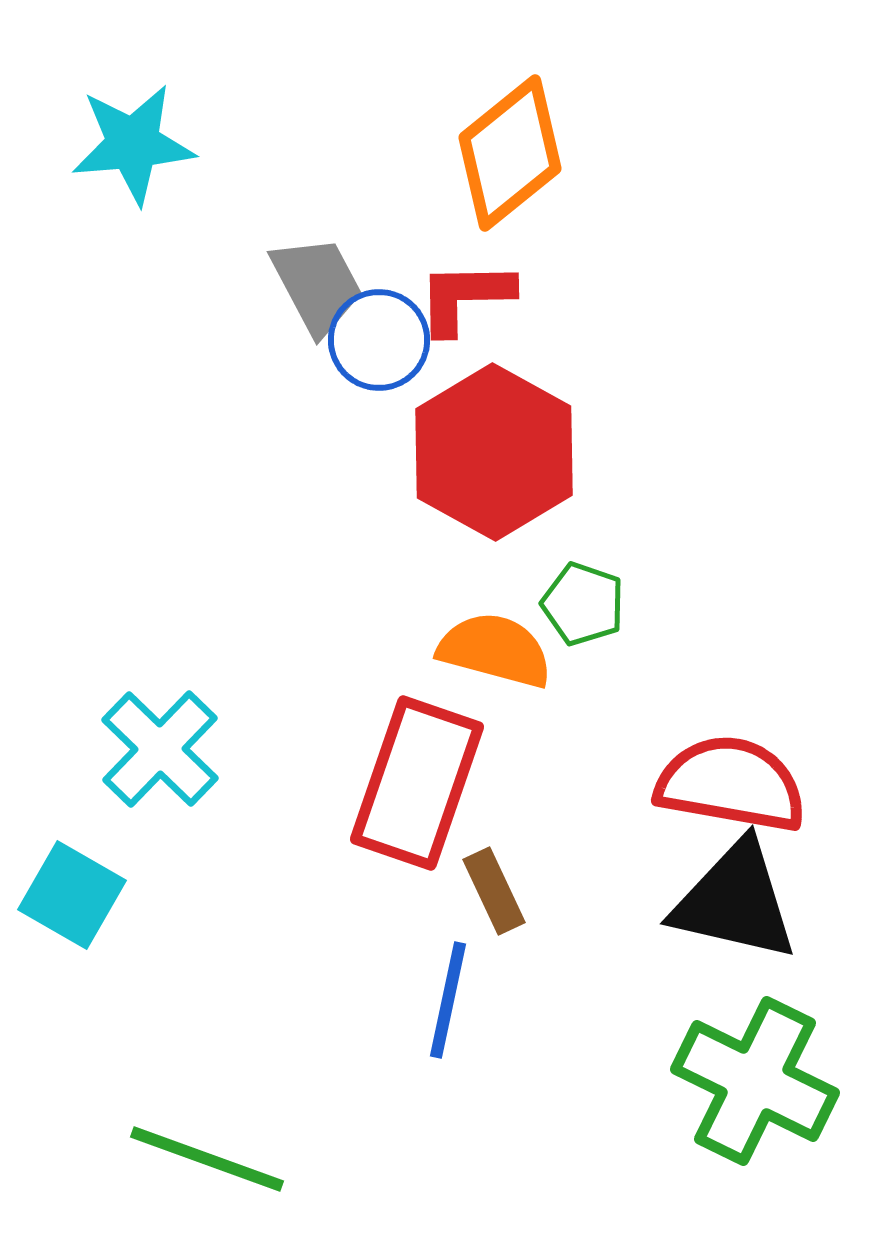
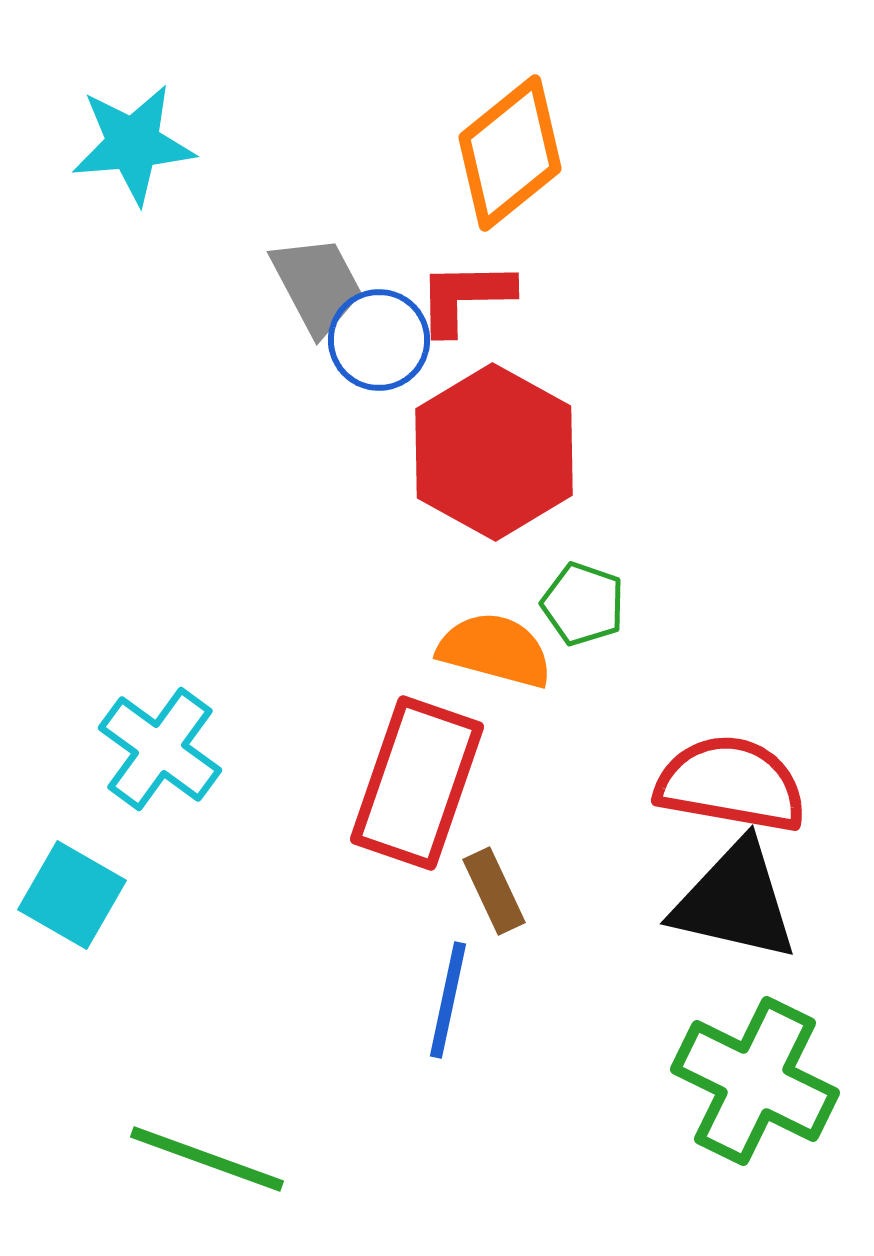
cyan cross: rotated 8 degrees counterclockwise
